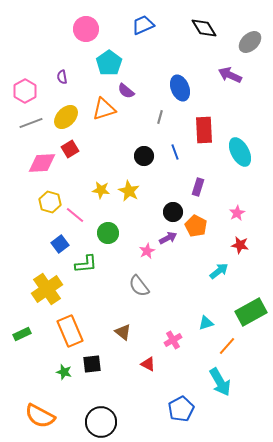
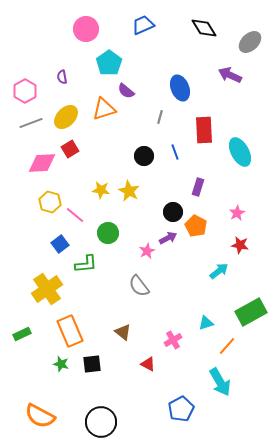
green star at (64, 372): moved 3 px left, 8 px up
